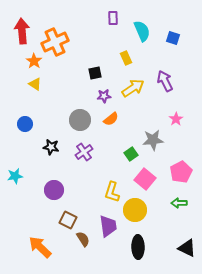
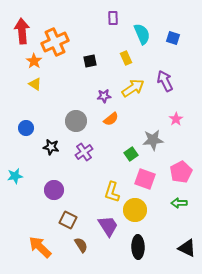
cyan semicircle: moved 3 px down
black square: moved 5 px left, 12 px up
gray circle: moved 4 px left, 1 px down
blue circle: moved 1 px right, 4 px down
pink square: rotated 20 degrees counterclockwise
purple trapezoid: rotated 25 degrees counterclockwise
brown semicircle: moved 2 px left, 6 px down
